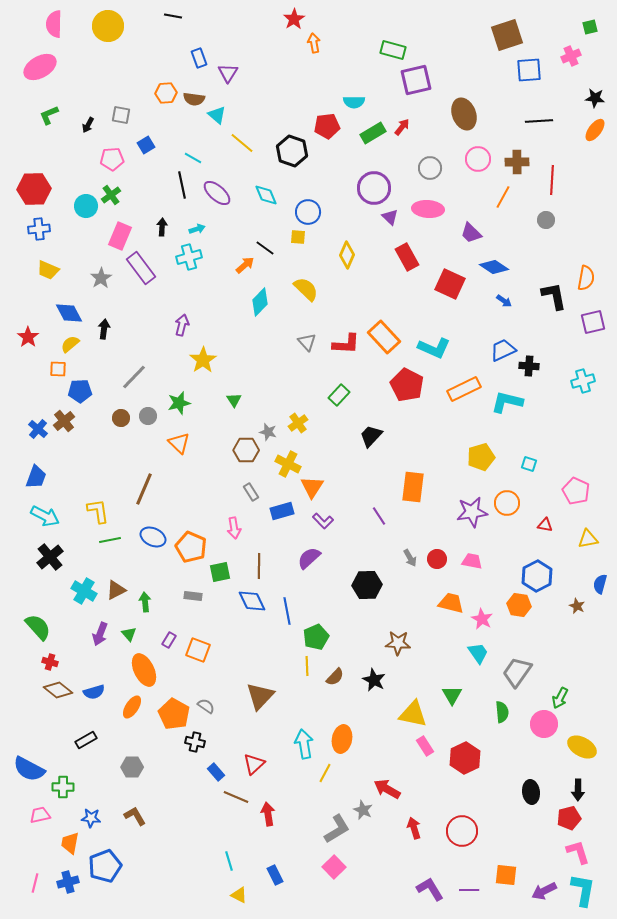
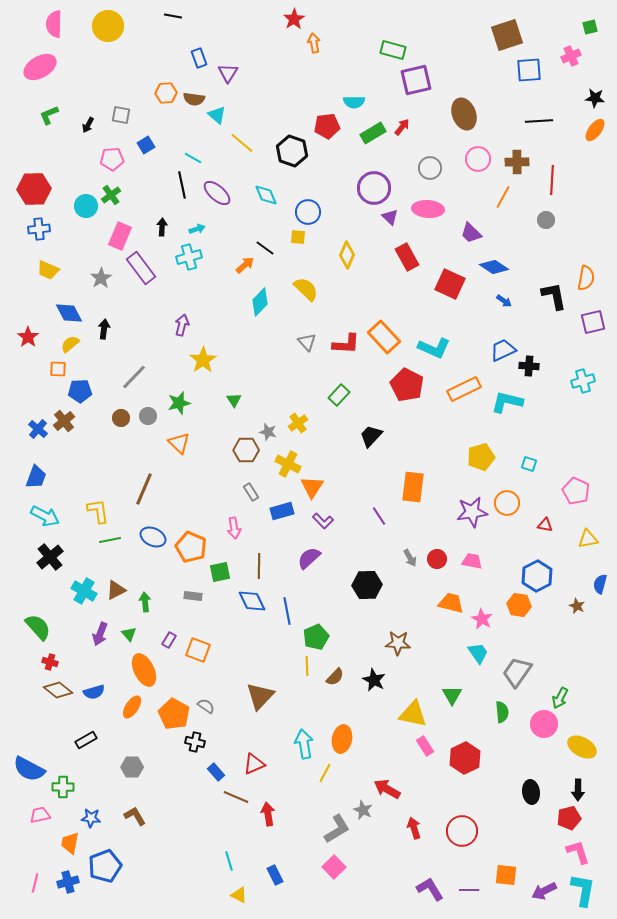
red triangle at (254, 764): rotated 20 degrees clockwise
